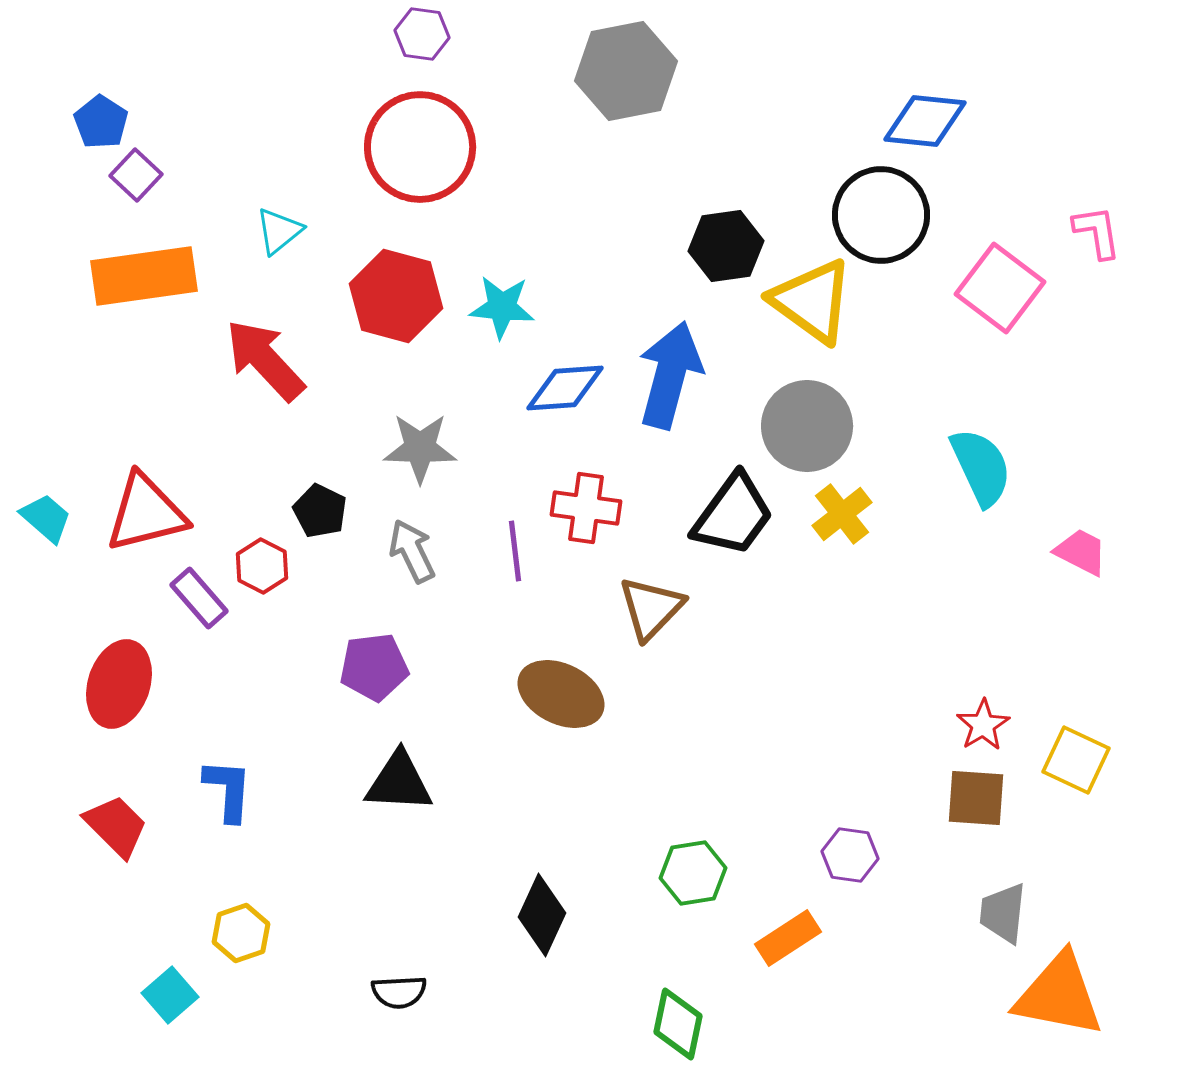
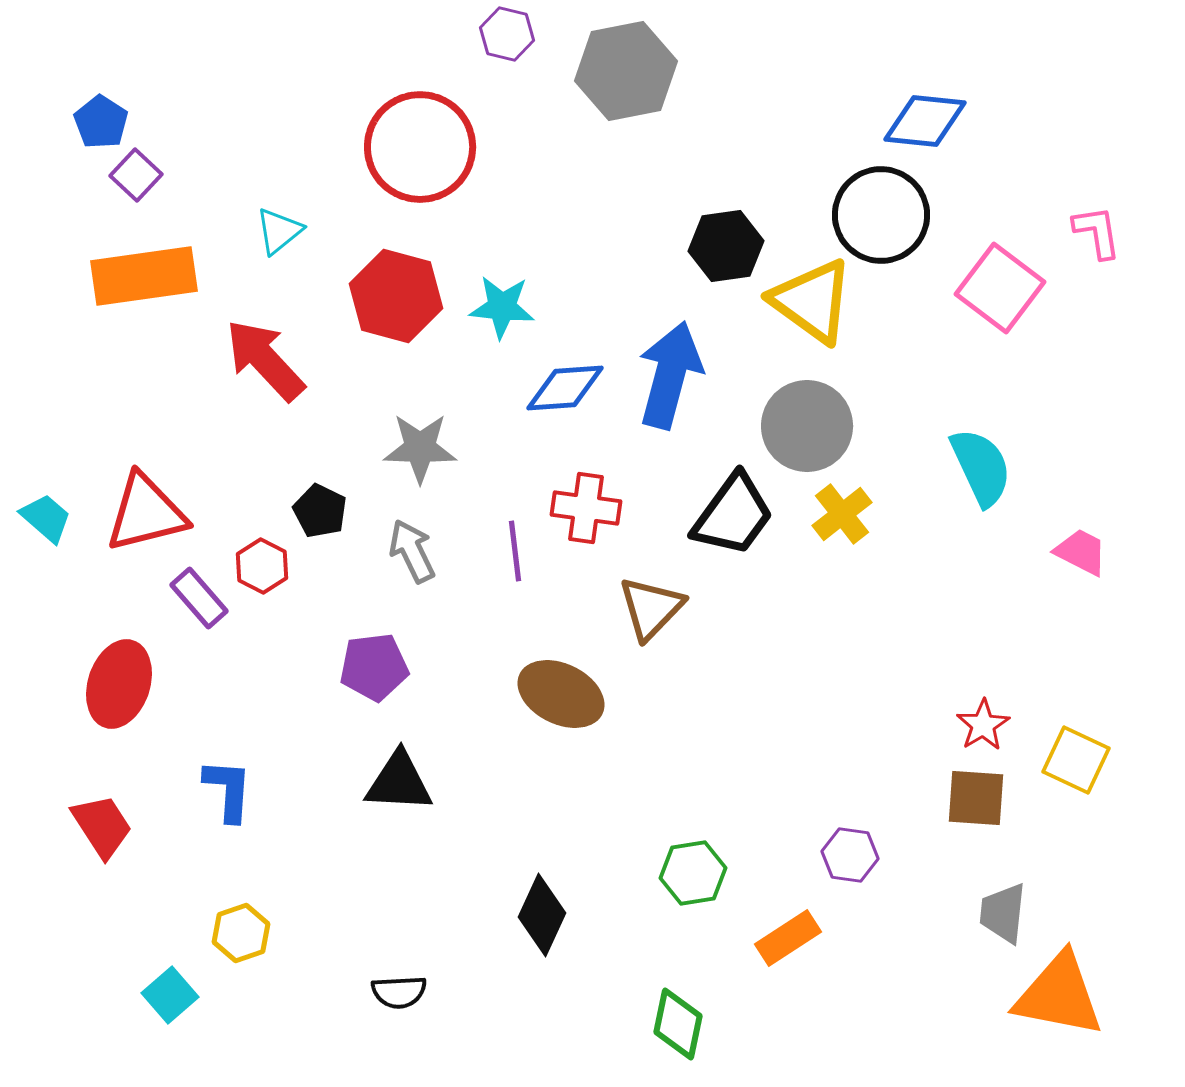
purple hexagon at (422, 34): moved 85 px right; rotated 6 degrees clockwise
red trapezoid at (116, 826): moved 14 px left; rotated 12 degrees clockwise
